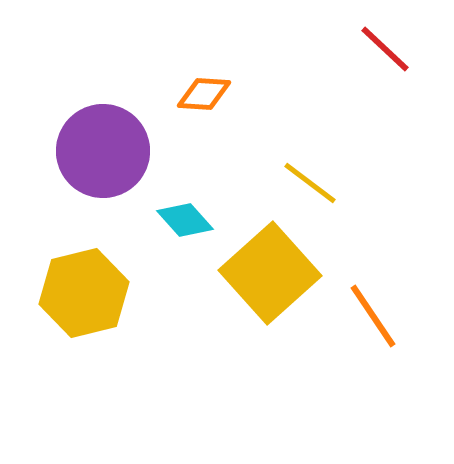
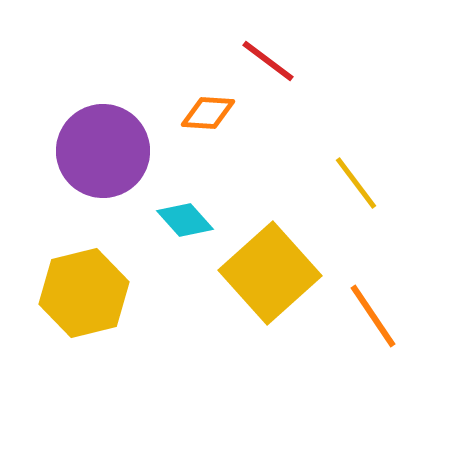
red line: moved 117 px left, 12 px down; rotated 6 degrees counterclockwise
orange diamond: moved 4 px right, 19 px down
yellow line: moved 46 px right; rotated 16 degrees clockwise
